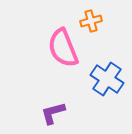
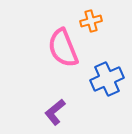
blue cross: rotated 32 degrees clockwise
purple L-shape: moved 2 px right, 1 px up; rotated 24 degrees counterclockwise
